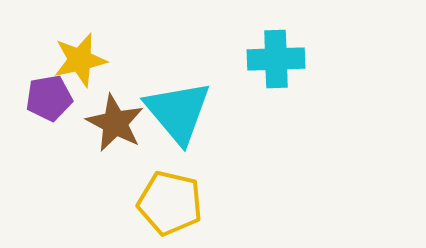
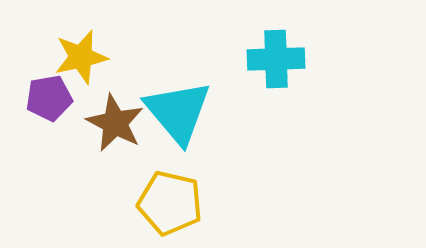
yellow star: moved 1 px right, 3 px up
